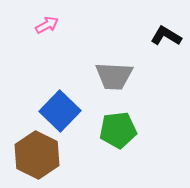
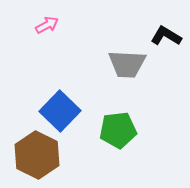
gray trapezoid: moved 13 px right, 12 px up
